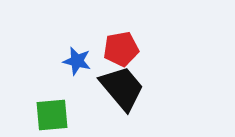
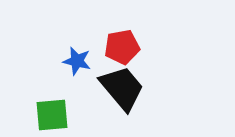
red pentagon: moved 1 px right, 2 px up
